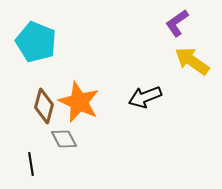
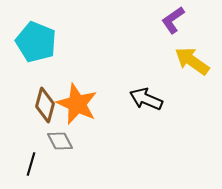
purple L-shape: moved 4 px left, 3 px up
black arrow: moved 1 px right, 2 px down; rotated 44 degrees clockwise
orange star: moved 2 px left, 2 px down
brown diamond: moved 1 px right, 1 px up
gray diamond: moved 4 px left, 2 px down
black line: rotated 25 degrees clockwise
